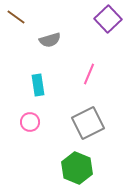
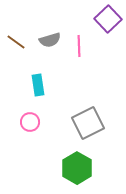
brown line: moved 25 px down
pink line: moved 10 px left, 28 px up; rotated 25 degrees counterclockwise
green hexagon: rotated 8 degrees clockwise
